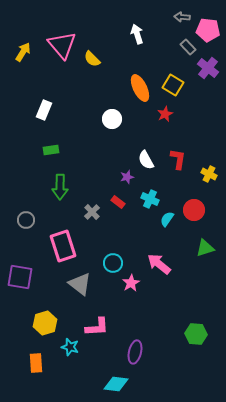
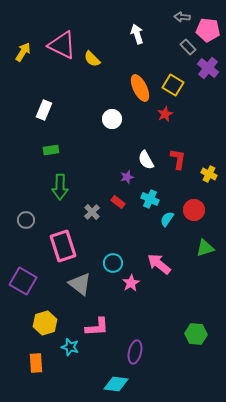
pink triangle: rotated 24 degrees counterclockwise
purple square: moved 3 px right, 4 px down; rotated 20 degrees clockwise
